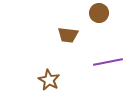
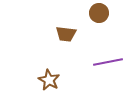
brown trapezoid: moved 2 px left, 1 px up
